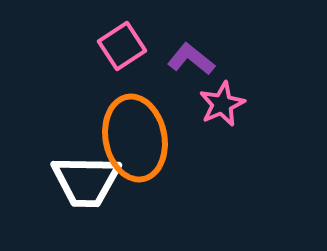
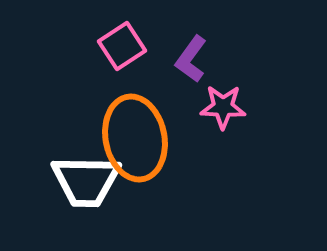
purple L-shape: rotated 93 degrees counterclockwise
pink star: moved 1 px right, 3 px down; rotated 27 degrees clockwise
